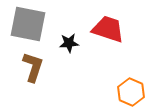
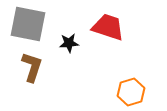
red trapezoid: moved 2 px up
brown L-shape: moved 1 px left
orange hexagon: rotated 20 degrees clockwise
